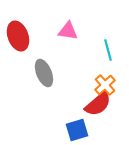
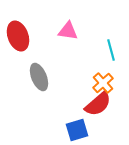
cyan line: moved 3 px right
gray ellipse: moved 5 px left, 4 px down
orange cross: moved 2 px left, 2 px up
